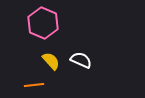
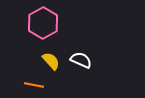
pink hexagon: rotated 8 degrees clockwise
orange line: rotated 18 degrees clockwise
